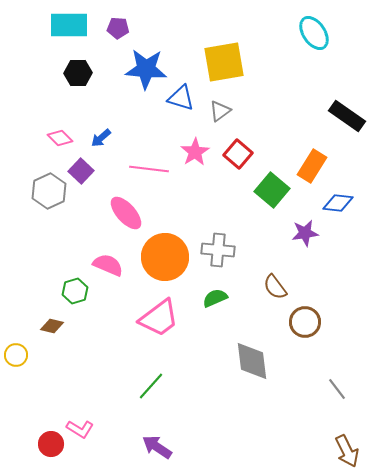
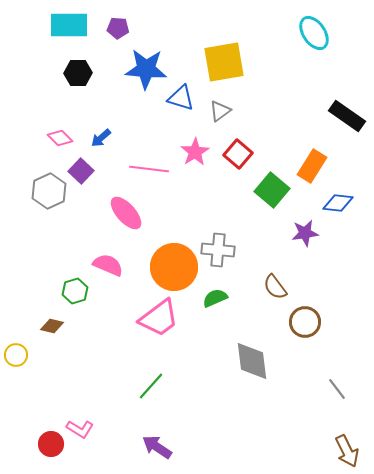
orange circle: moved 9 px right, 10 px down
